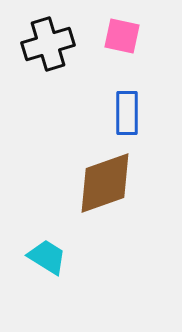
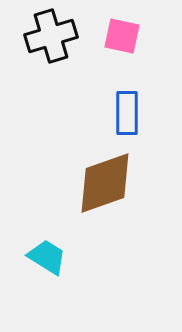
black cross: moved 3 px right, 8 px up
